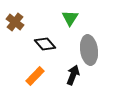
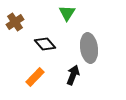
green triangle: moved 3 px left, 5 px up
brown cross: rotated 18 degrees clockwise
gray ellipse: moved 2 px up
orange rectangle: moved 1 px down
